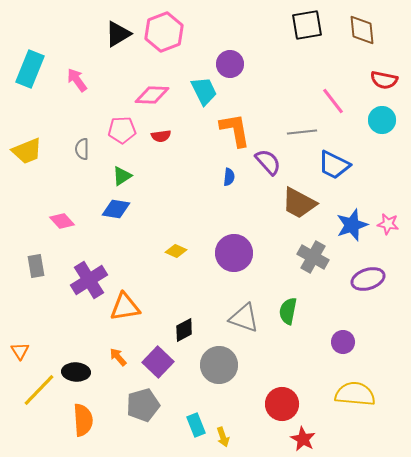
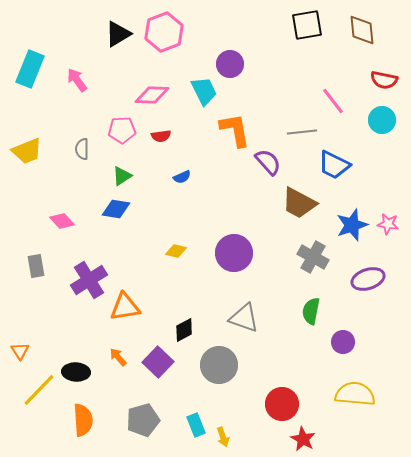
blue semicircle at (229, 177): moved 47 px left; rotated 60 degrees clockwise
yellow diamond at (176, 251): rotated 10 degrees counterclockwise
green semicircle at (288, 311): moved 23 px right
gray pentagon at (143, 405): moved 15 px down
